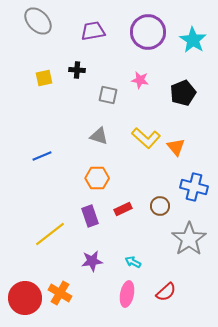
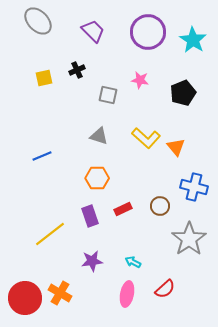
purple trapezoid: rotated 55 degrees clockwise
black cross: rotated 28 degrees counterclockwise
red semicircle: moved 1 px left, 3 px up
